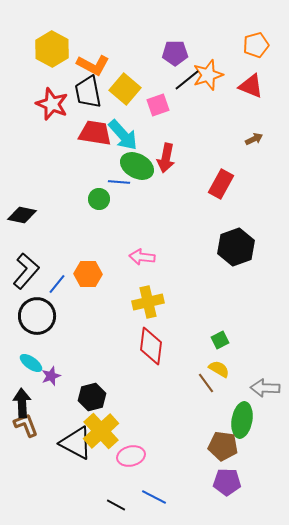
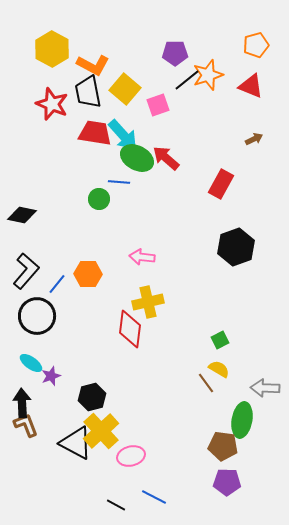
red arrow at (166, 158): rotated 120 degrees clockwise
green ellipse at (137, 166): moved 8 px up
red diamond at (151, 346): moved 21 px left, 17 px up
